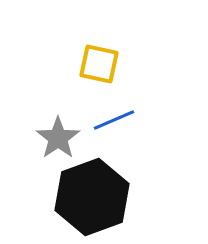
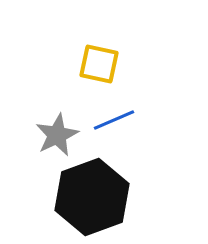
gray star: moved 1 px left, 3 px up; rotated 9 degrees clockwise
